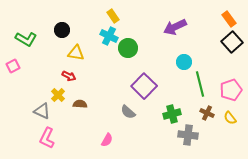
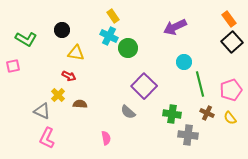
pink square: rotated 16 degrees clockwise
green cross: rotated 24 degrees clockwise
pink semicircle: moved 1 px left, 2 px up; rotated 40 degrees counterclockwise
